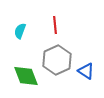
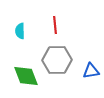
cyan semicircle: rotated 21 degrees counterclockwise
gray hexagon: rotated 24 degrees clockwise
blue triangle: moved 5 px right; rotated 42 degrees counterclockwise
